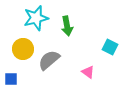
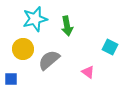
cyan star: moved 1 px left, 1 px down
